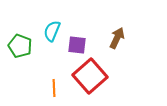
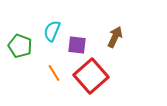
brown arrow: moved 2 px left, 1 px up
red square: moved 1 px right
orange line: moved 15 px up; rotated 30 degrees counterclockwise
